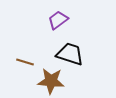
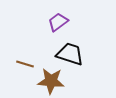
purple trapezoid: moved 2 px down
brown line: moved 2 px down
